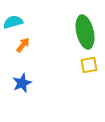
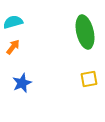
orange arrow: moved 10 px left, 2 px down
yellow square: moved 14 px down
